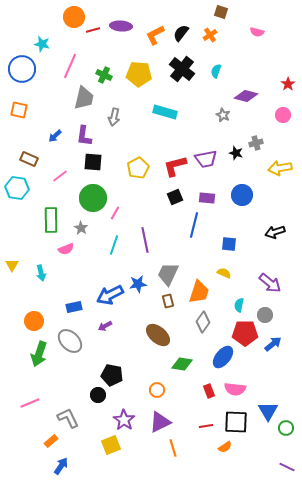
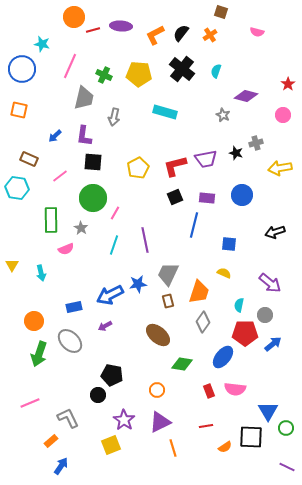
black square at (236, 422): moved 15 px right, 15 px down
